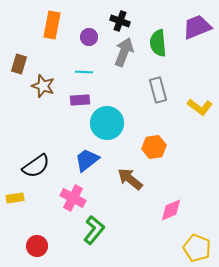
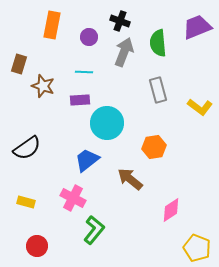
black semicircle: moved 9 px left, 18 px up
yellow rectangle: moved 11 px right, 4 px down; rotated 24 degrees clockwise
pink diamond: rotated 10 degrees counterclockwise
